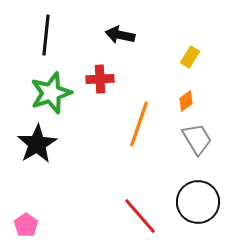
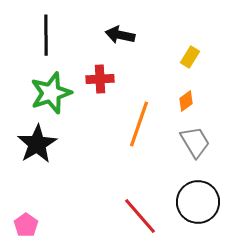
black line: rotated 6 degrees counterclockwise
gray trapezoid: moved 2 px left, 3 px down
